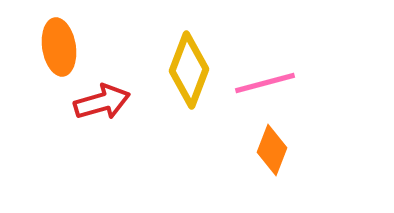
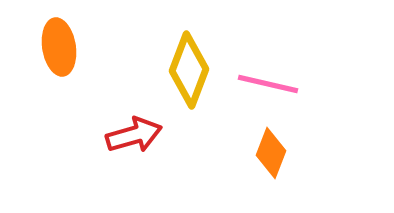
pink line: moved 3 px right, 1 px down; rotated 28 degrees clockwise
red arrow: moved 32 px right, 33 px down
orange diamond: moved 1 px left, 3 px down
